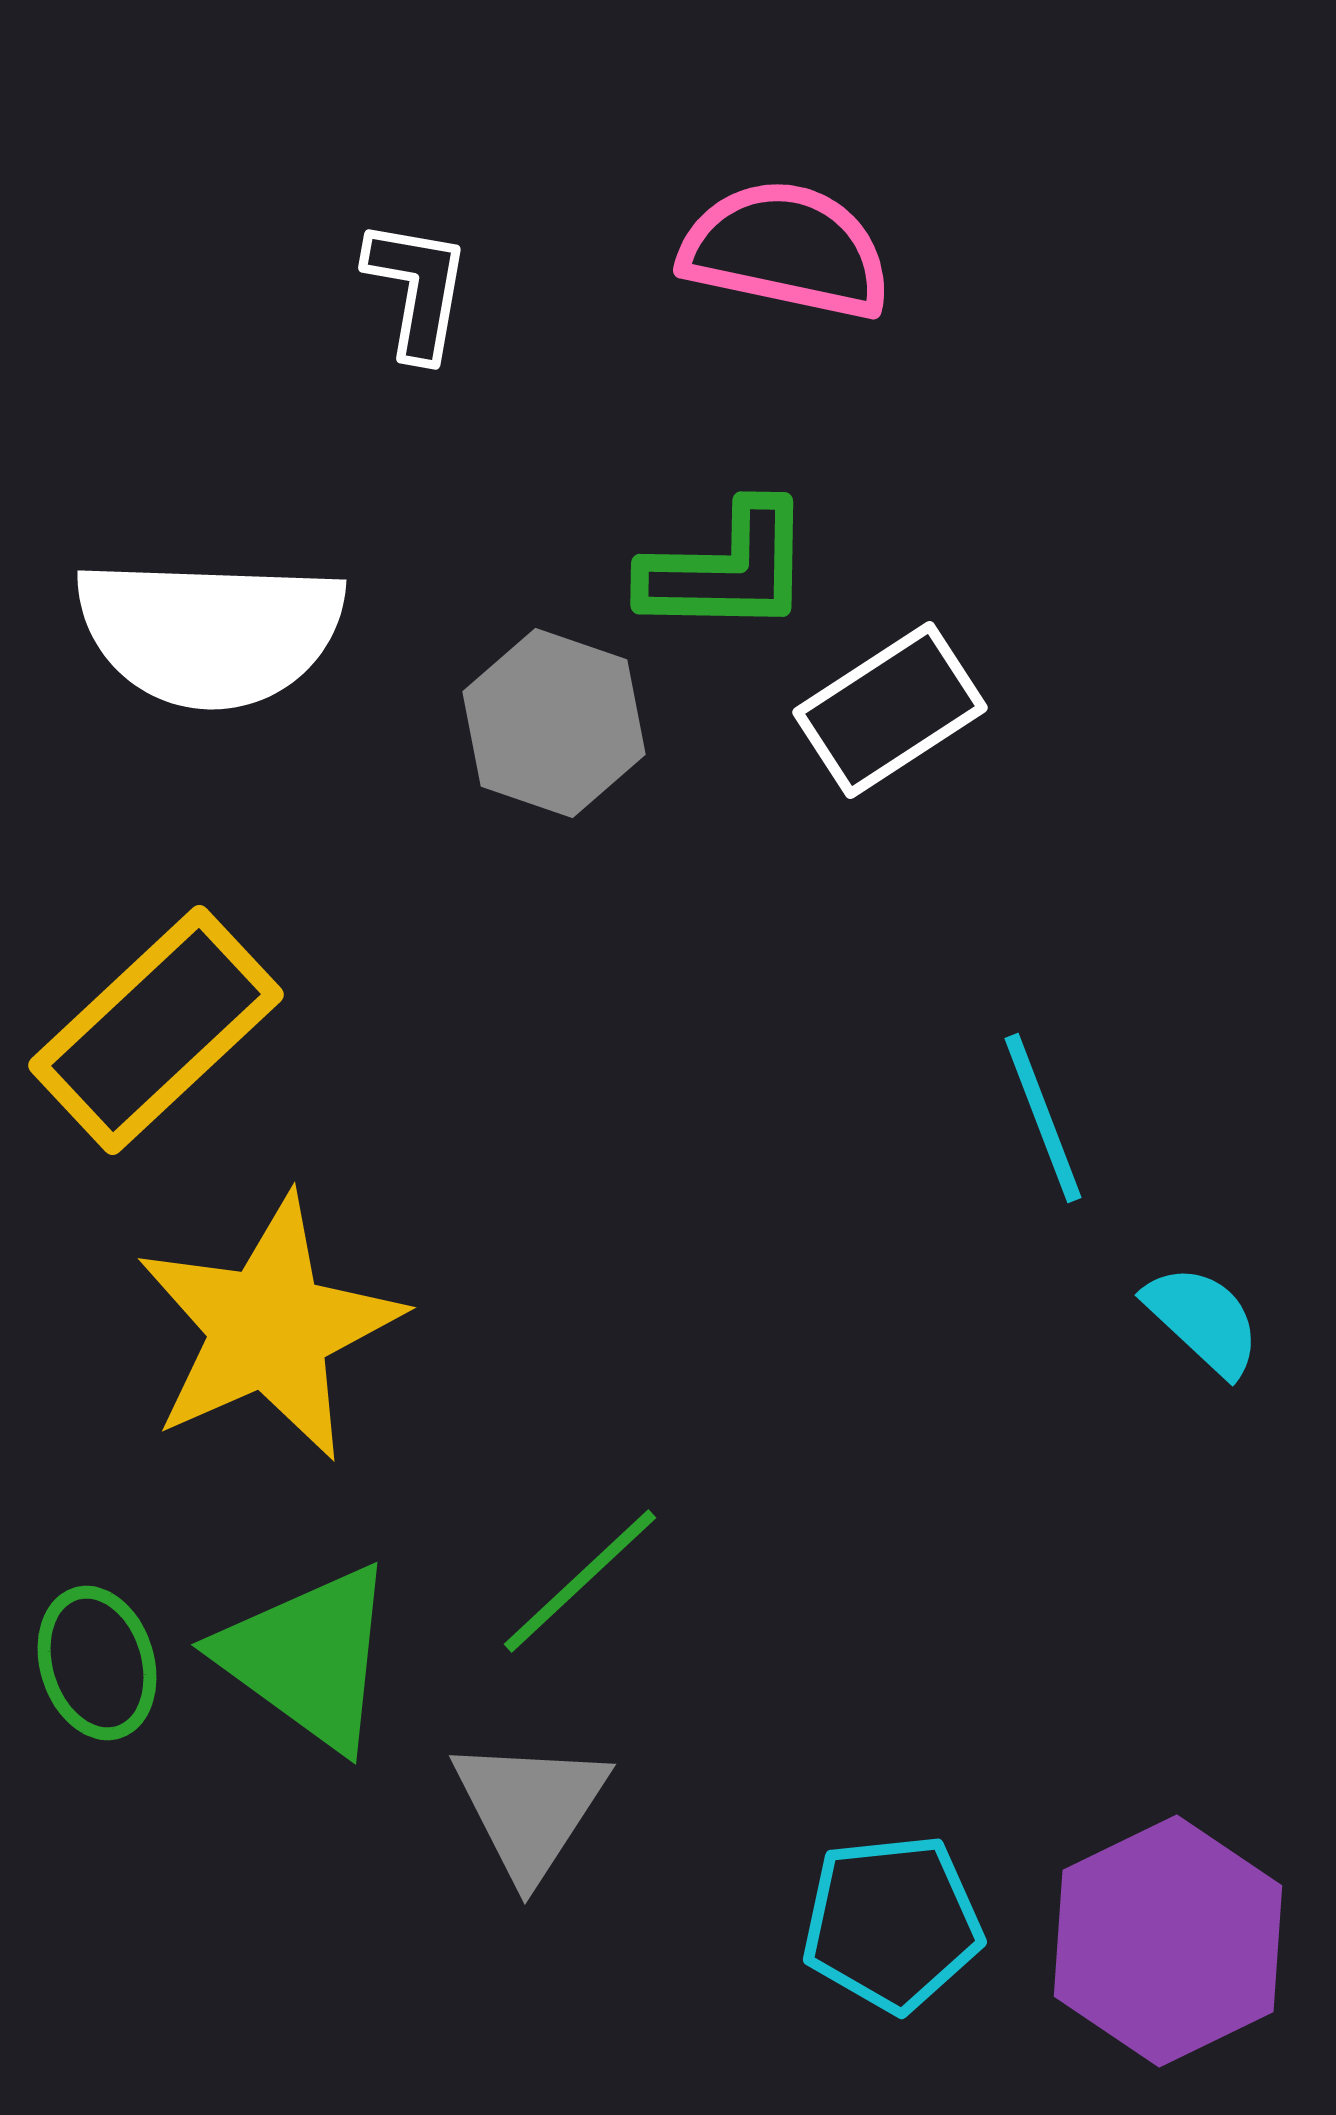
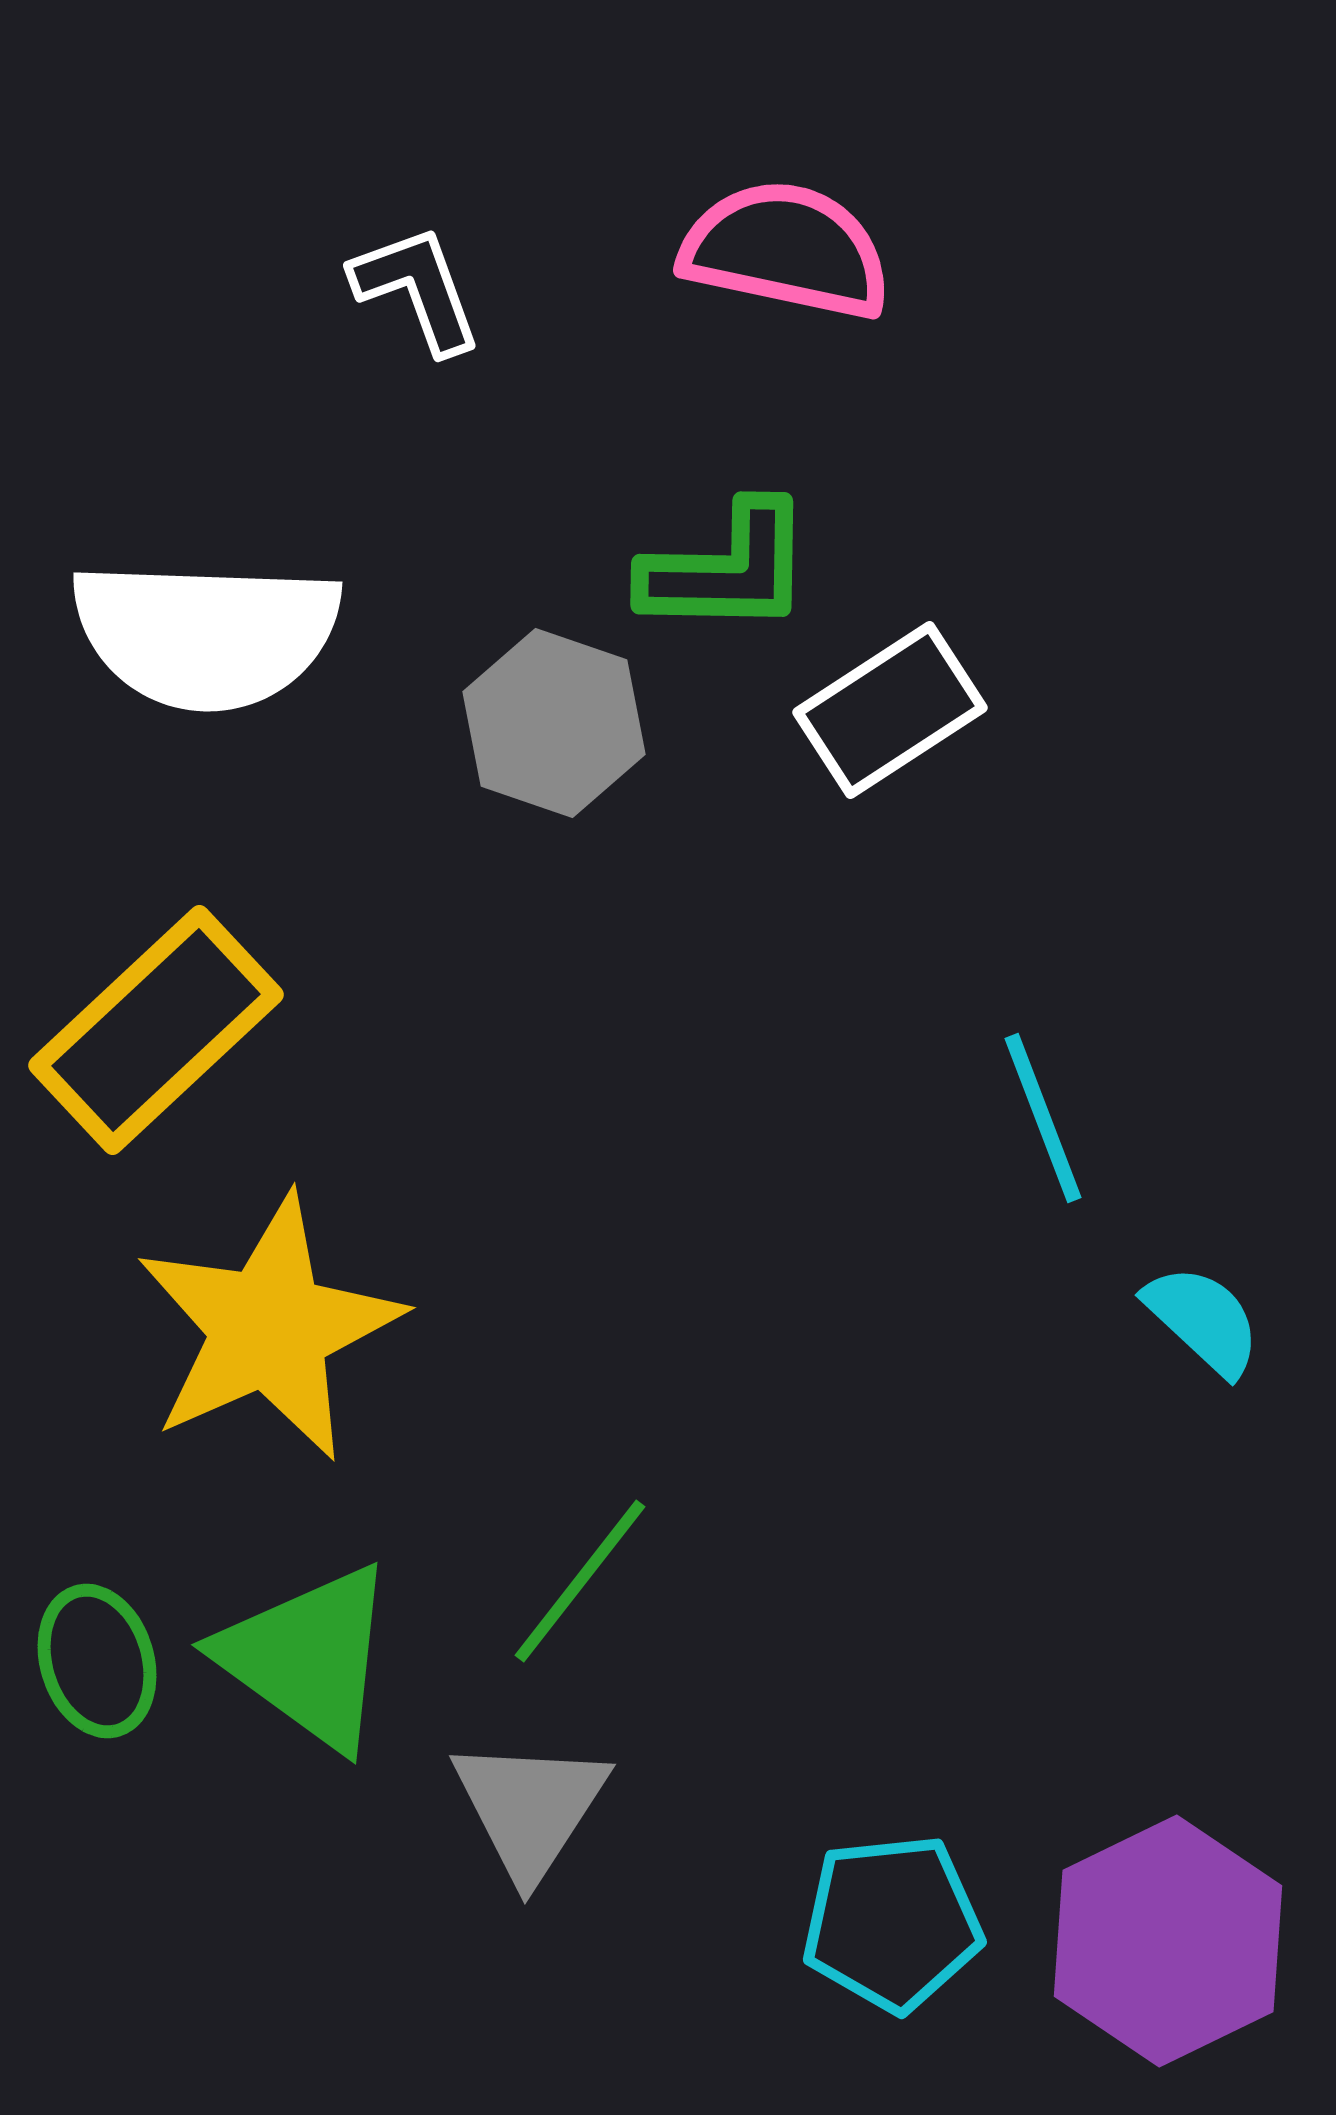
white L-shape: rotated 30 degrees counterclockwise
white semicircle: moved 4 px left, 2 px down
green line: rotated 9 degrees counterclockwise
green ellipse: moved 2 px up
